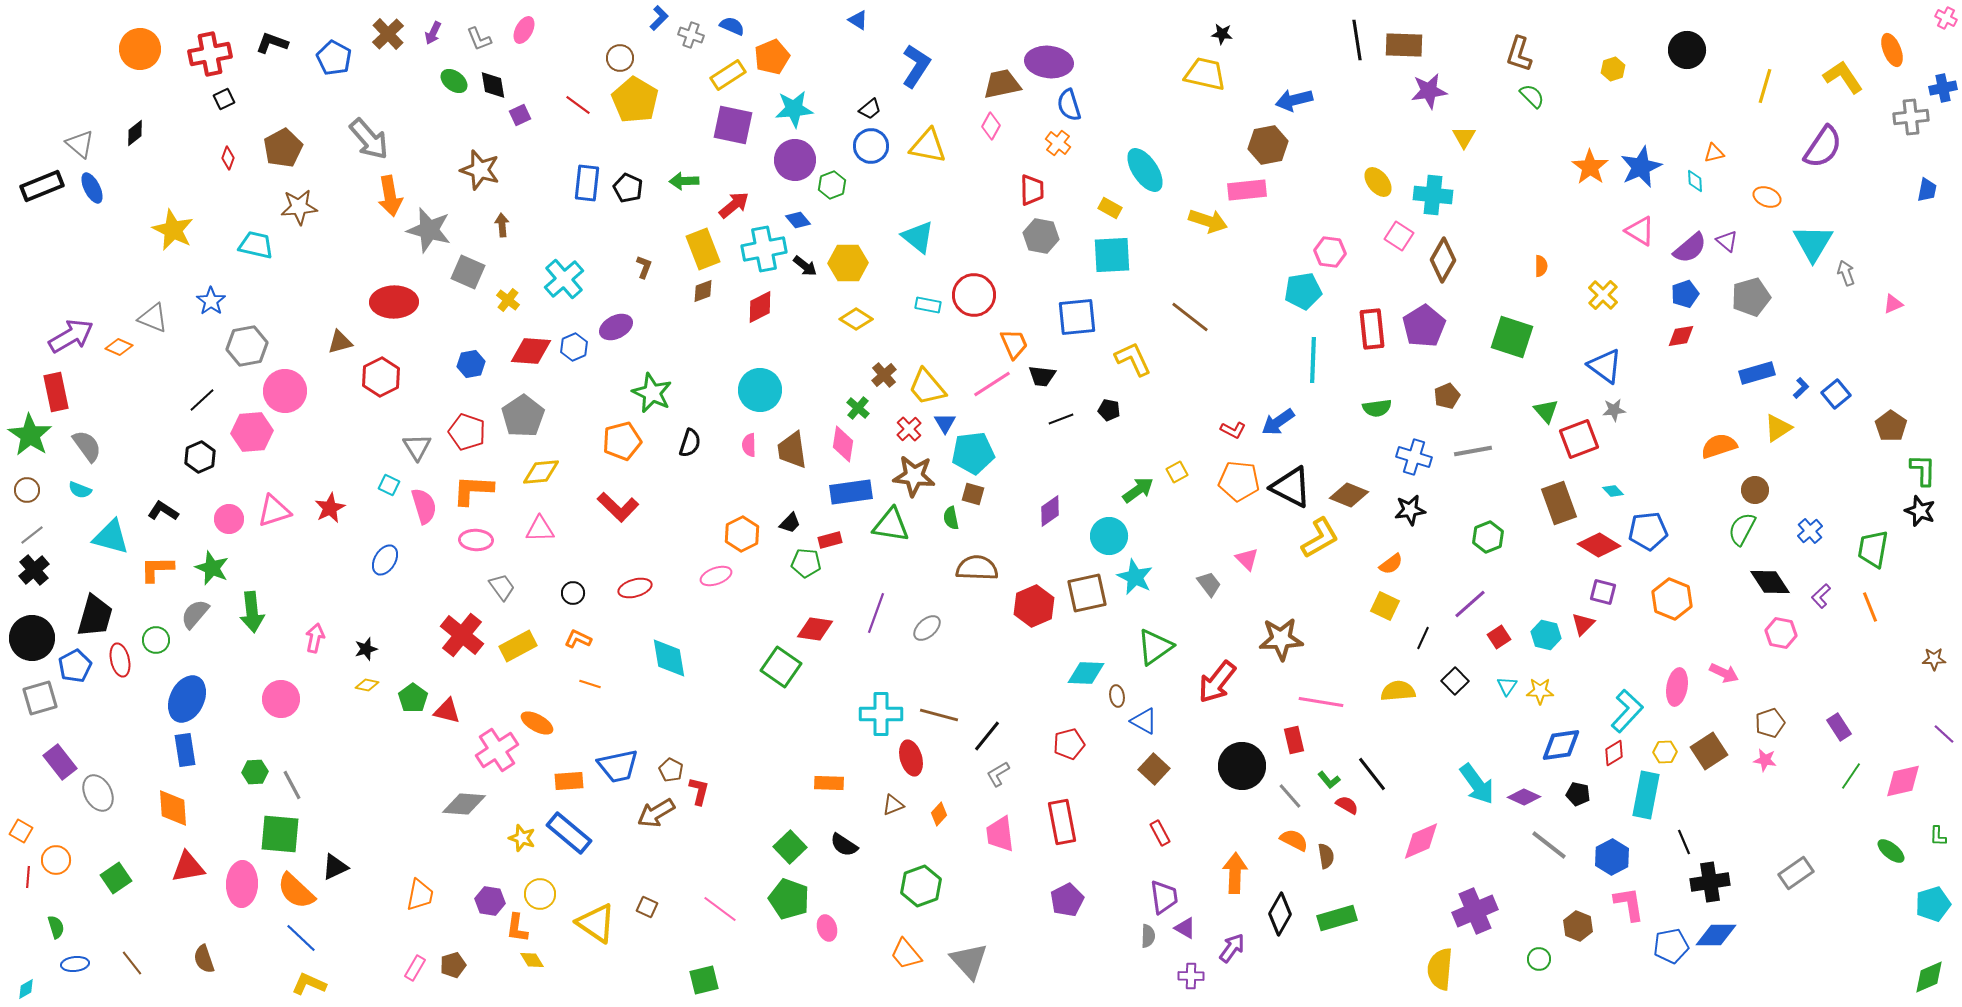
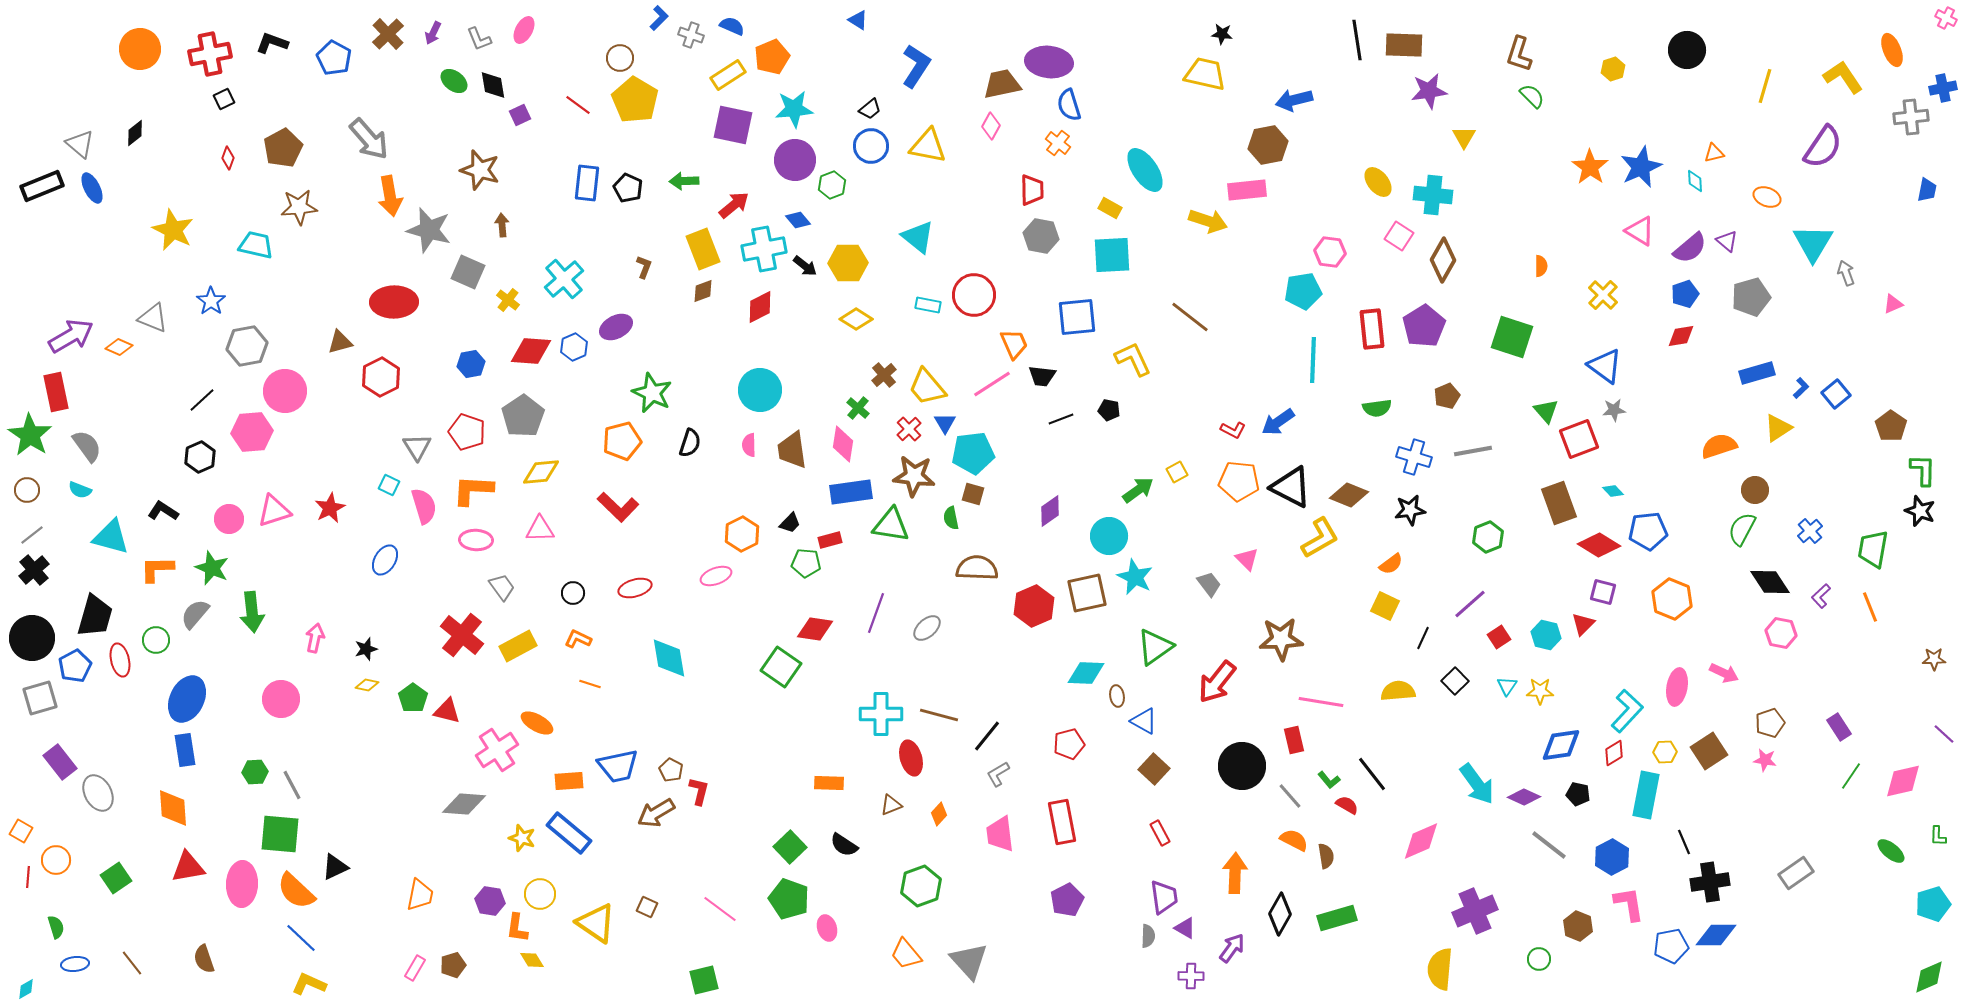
brown triangle at (893, 805): moved 2 px left
